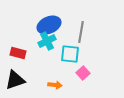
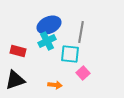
red rectangle: moved 2 px up
